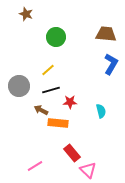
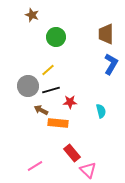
brown star: moved 6 px right, 1 px down
brown trapezoid: rotated 95 degrees counterclockwise
gray circle: moved 9 px right
